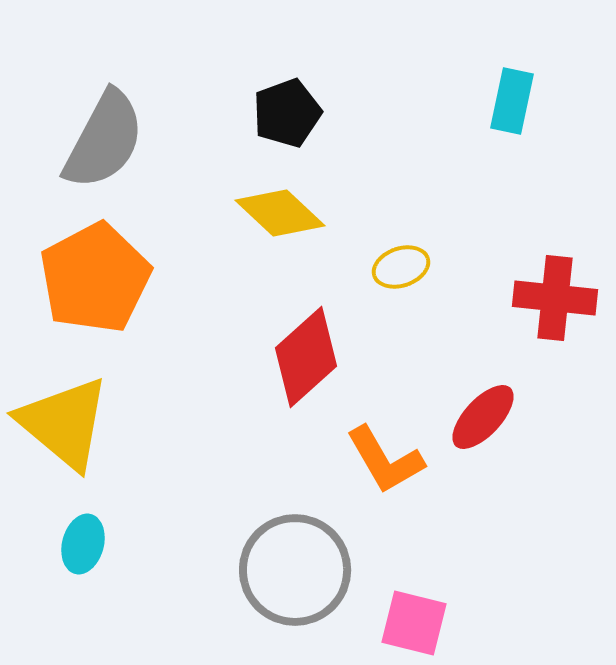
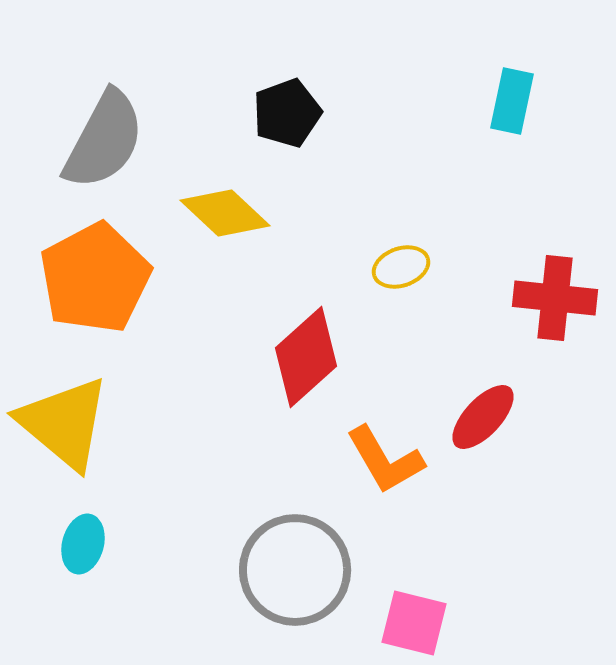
yellow diamond: moved 55 px left
